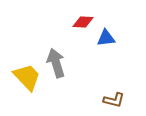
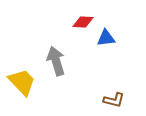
gray arrow: moved 2 px up
yellow trapezoid: moved 5 px left, 5 px down
